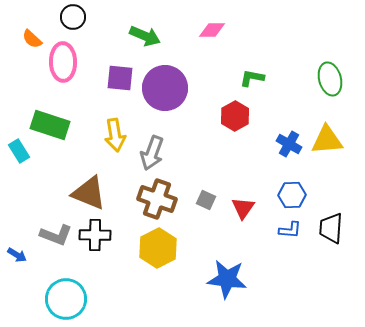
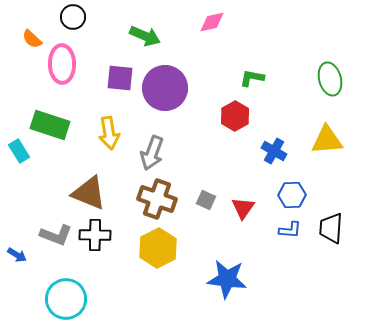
pink diamond: moved 8 px up; rotated 12 degrees counterclockwise
pink ellipse: moved 1 px left, 2 px down
yellow arrow: moved 6 px left, 2 px up
blue cross: moved 15 px left, 7 px down
